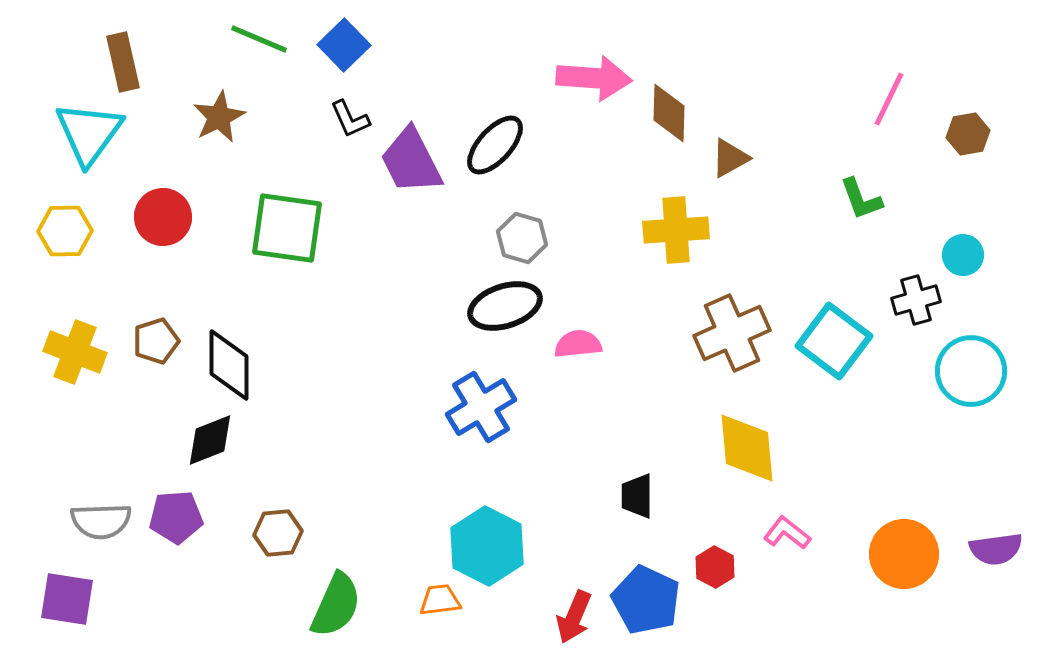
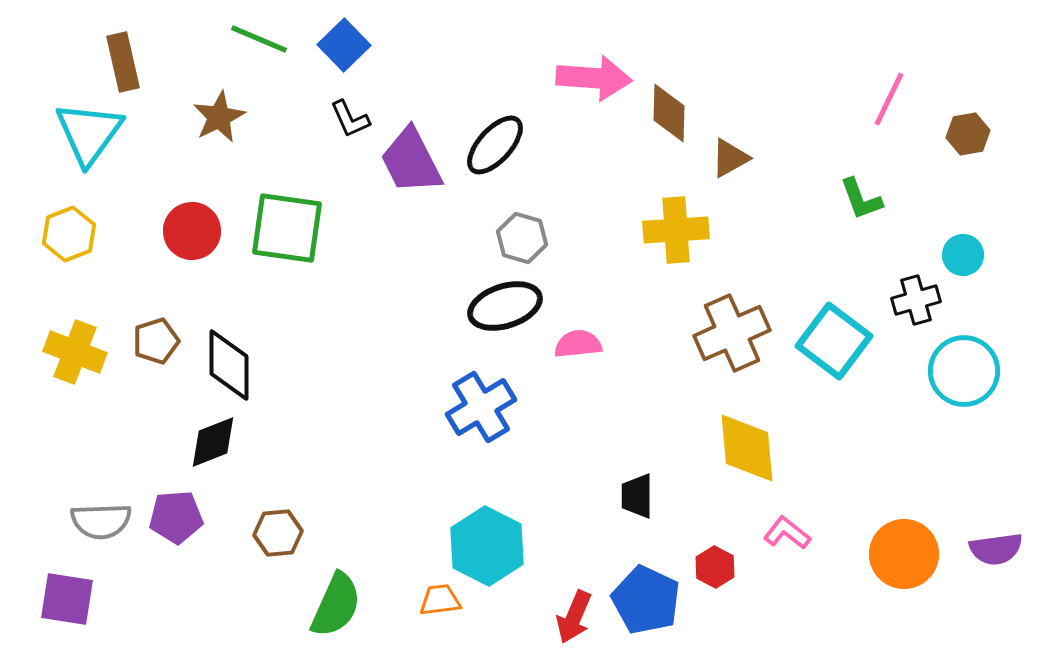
red circle at (163, 217): moved 29 px right, 14 px down
yellow hexagon at (65, 231): moved 4 px right, 3 px down; rotated 20 degrees counterclockwise
cyan circle at (971, 371): moved 7 px left
black diamond at (210, 440): moved 3 px right, 2 px down
